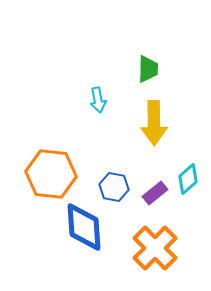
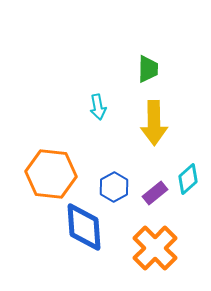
cyan arrow: moved 7 px down
blue hexagon: rotated 20 degrees clockwise
